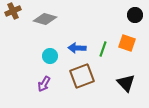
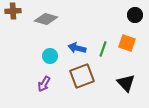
brown cross: rotated 21 degrees clockwise
gray diamond: moved 1 px right
blue arrow: rotated 12 degrees clockwise
